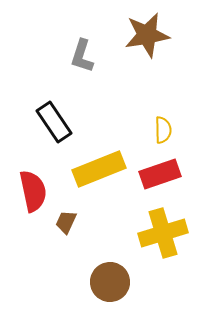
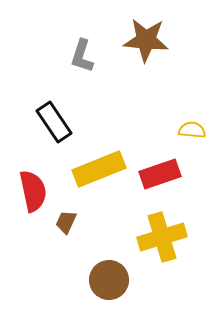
brown star: moved 1 px left, 5 px down; rotated 15 degrees clockwise
yellow semicircle: moved 29 px right; rotated 84 degrees counterclockwise
yellow cross: moved 1 px left, 4 px down
brown circle: moved 1 px left, 2 px up
